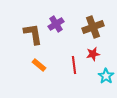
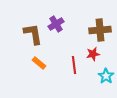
brown cross: moved 7 px right, 3 px down; rotated 15 degrees clockwise
orange rectangle: moved 2 px up
